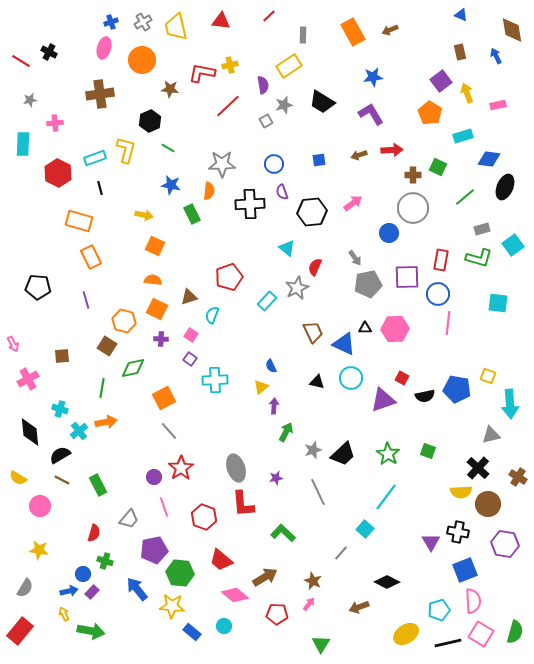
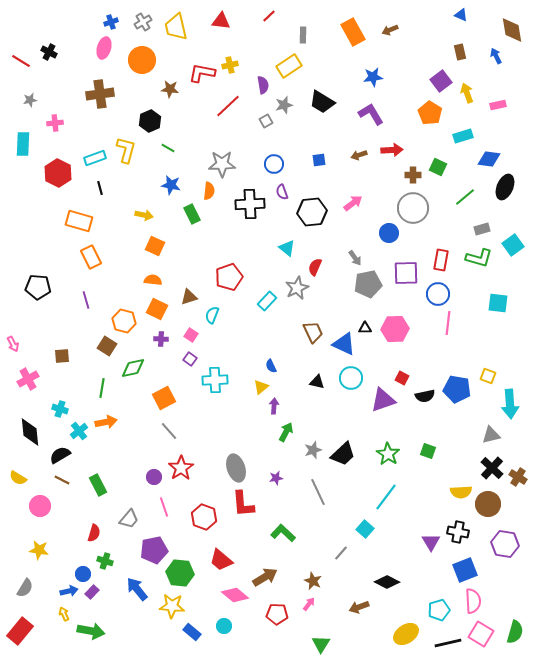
purple square at (407, 277): moved 1 px left, 4 px up
black cross at (478, 468): moved 14 px right
